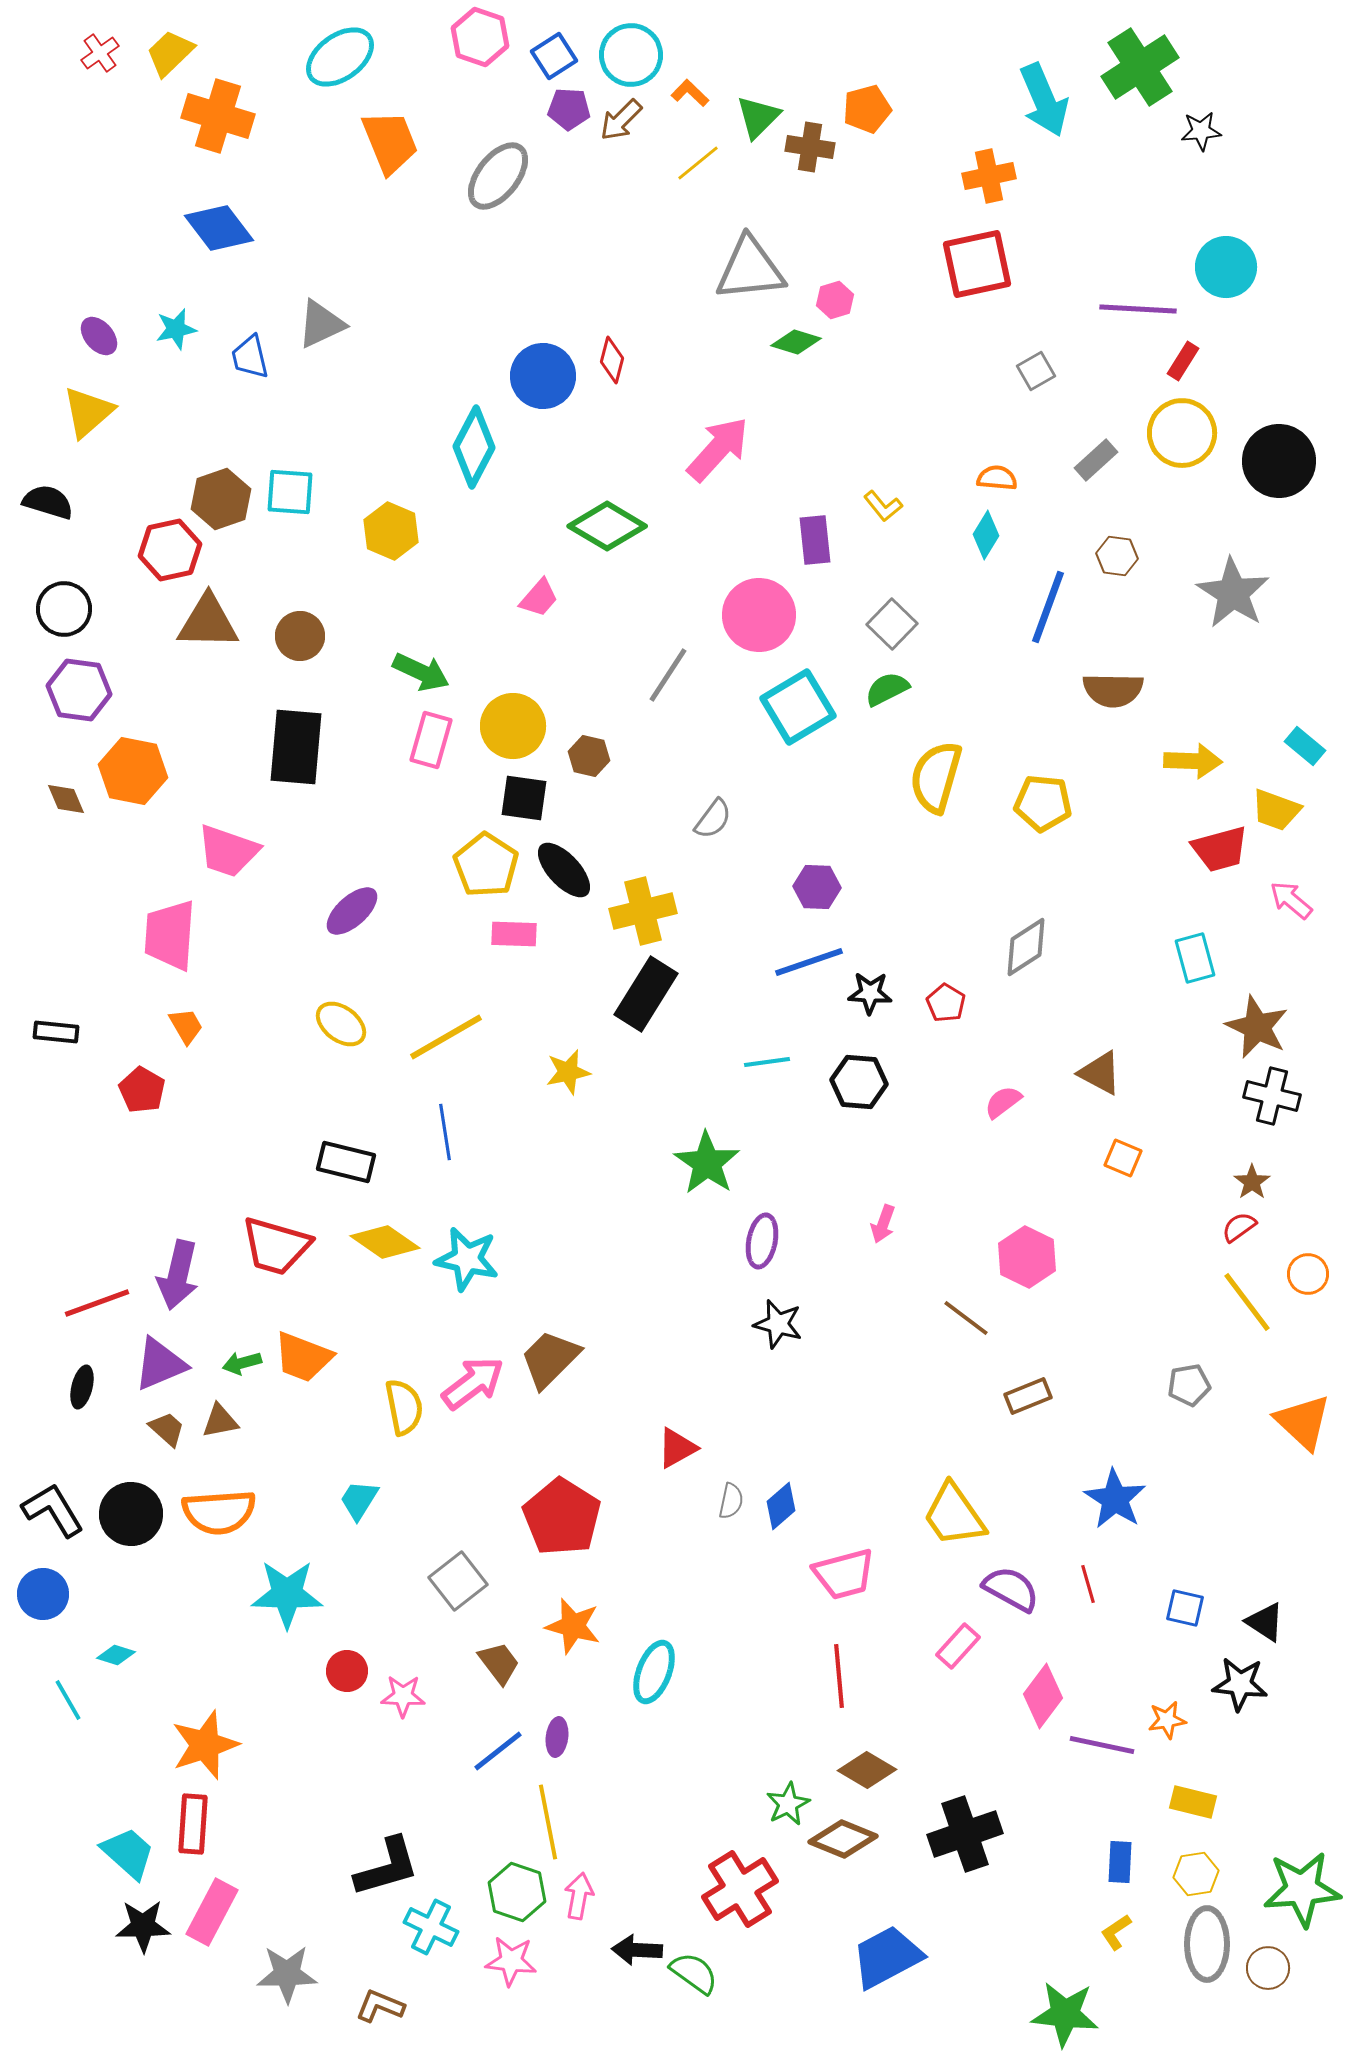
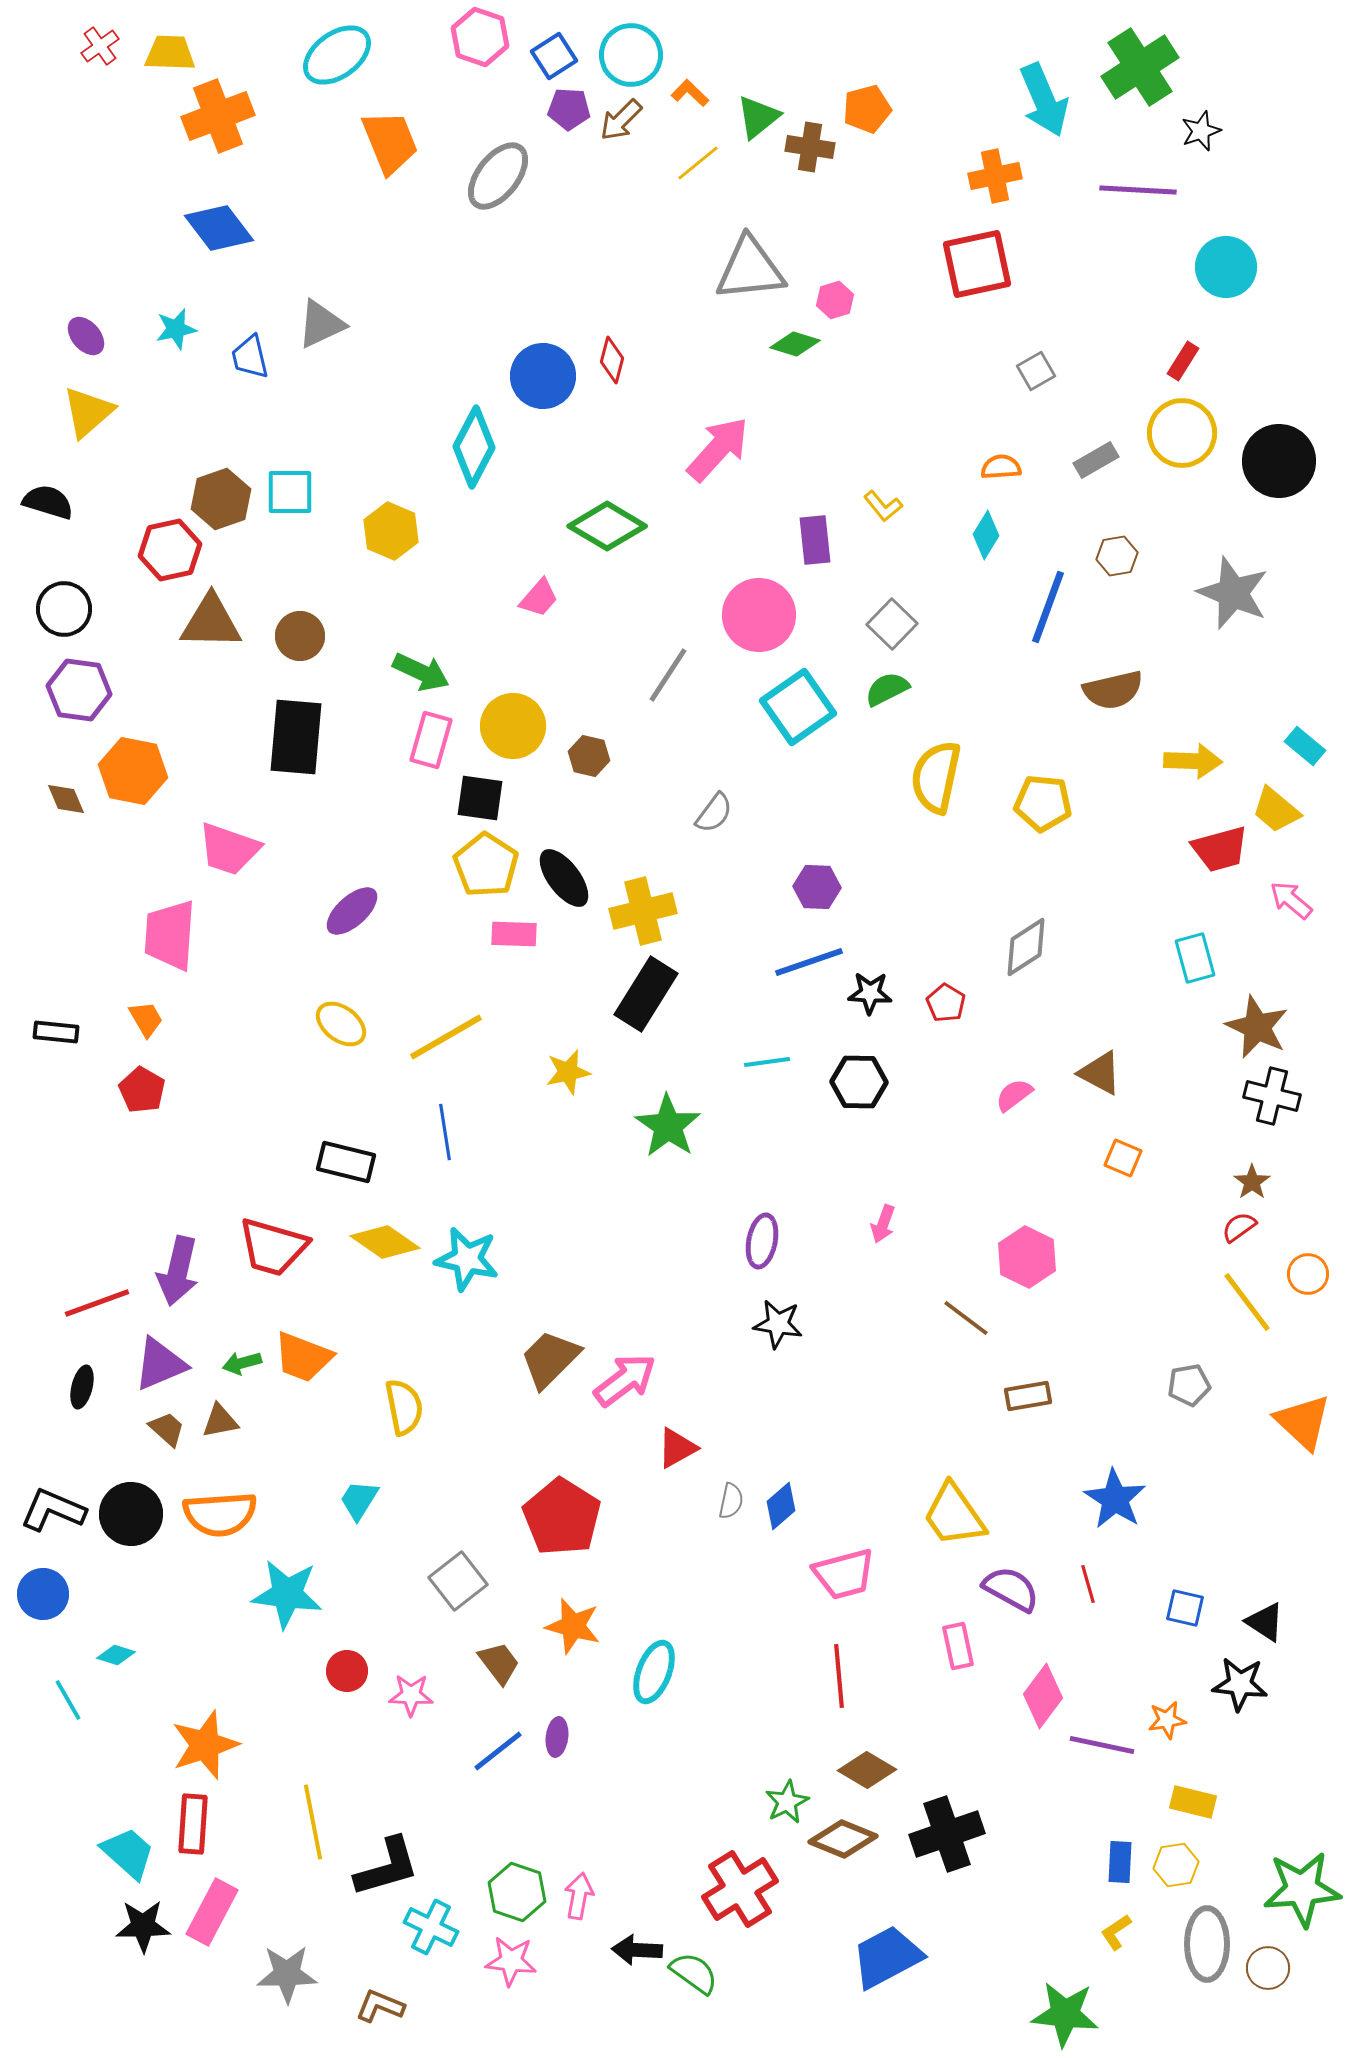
red cross at (100, 53): moved 7 px up
yellow trapezoid at (170, 53): rotated 46 degrees clockwise
cyan ellipse at (340, 57): moved 3 px left, 2 px up
orange cross at (218, 116): rotated 38 degrees counterclockwise
green triangle at (758, 117): rotated 6 degrees clockwise
black star at (1201, 131): rotated 15 degrees counterclockwise
orange cross at (989, 176): moved 6 px right
purple line at (1138, 309): moved 119 px up
purple ellipse at (99, 336): moved 13 px left
green diamond at (796, 342): moved 1 px left, 2 px down
gray rectangle at (1096, 460): rotated 12 degrees clockwise
orange semicircle at (997, 478): moved 4 px right, 11 px up; rotated 9 degrees counterclockwise
cyan square at (290, 492): rotated 4 degrees counterclockwise
brown hexagon at (1117, 556): rotated 18 degrees counterclockwise
gray star at (1233, 593): rotated 10 degrees counterclockwise
brown triangle at (208, 622): moved 3 px right
brown semicircle at (1113, 690): rotated 14 degrees counterclockwise
cyan square at (798, 707): rotated 4 degrees counterclockwise
black rectangle at (296, 747): moved 10 px up
yellow semicircle at (936, 777): rotated 4 degrees counterclockwise
black square at (524, 798): moved 44 px left
yellow trapezoid at (1276, 810): rotated 20 degrees clockwise
gray semicircle at (713, 819): moved 1 px right, 6 px up
pink trapezoid at (228, 851): moved 1 px right, 2 px up
black ellipse at (564, 870): moved 8 px down; rotated 6 degrees clockwise
orange trapezoid at (186, 1026): moved 40 px left, 7 px up
black hexagon at (859, 1082): rotated 4 degrees counterclockwise
pink semicircle at (1003, 1102): moved 11 px right, 7 px up
green star at (707, 1163): moved 39 px left, 37 px up
red trapezoid at (276, 1246): moved 3 px left, 1 px down
purple arrow at (178, 1275): moved 4 px up
black star at (778, 1324): rotated 6 degrees counterclockwise
pink arrow at (473, 1383): moved 152 px right, 3 px up
brown rectangle at (1028, 1396): rotated 12 degrees clockwise
black L-shape at (53, 1510): rotated 36 degrees counterclockwise
orange semicircle at (219, 1512): moved 1 px right, 2 px down
cyan star at (287, 1594): rotated 6 degrees clockwise
pink rectangle at (958, 1646): rotated 54 degrees counterclockwise
pink star at (403, 1696): moved 8 px right, 1 px up
green star at (788, 1804): moved 1 px left, 2 px up
yellow line at (548, 1822): moved 235 px left
black cross at (965, 1834): moved 18 px left
yellow hexagon at (1196, 1874): moved 20 px left, 9 px up
